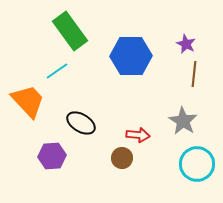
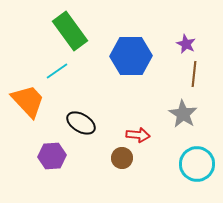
gray star: moved 7 px up
